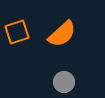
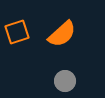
gray circle: moved 1 px right, 1 px up
